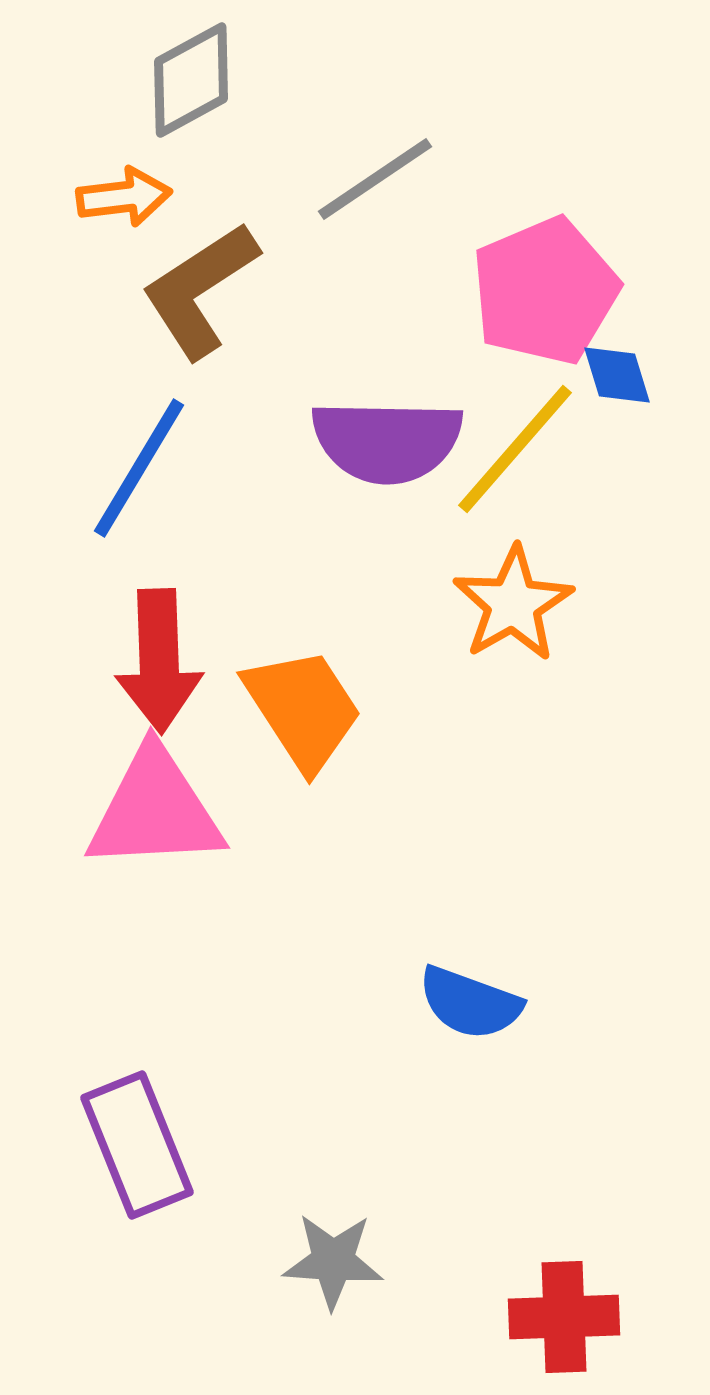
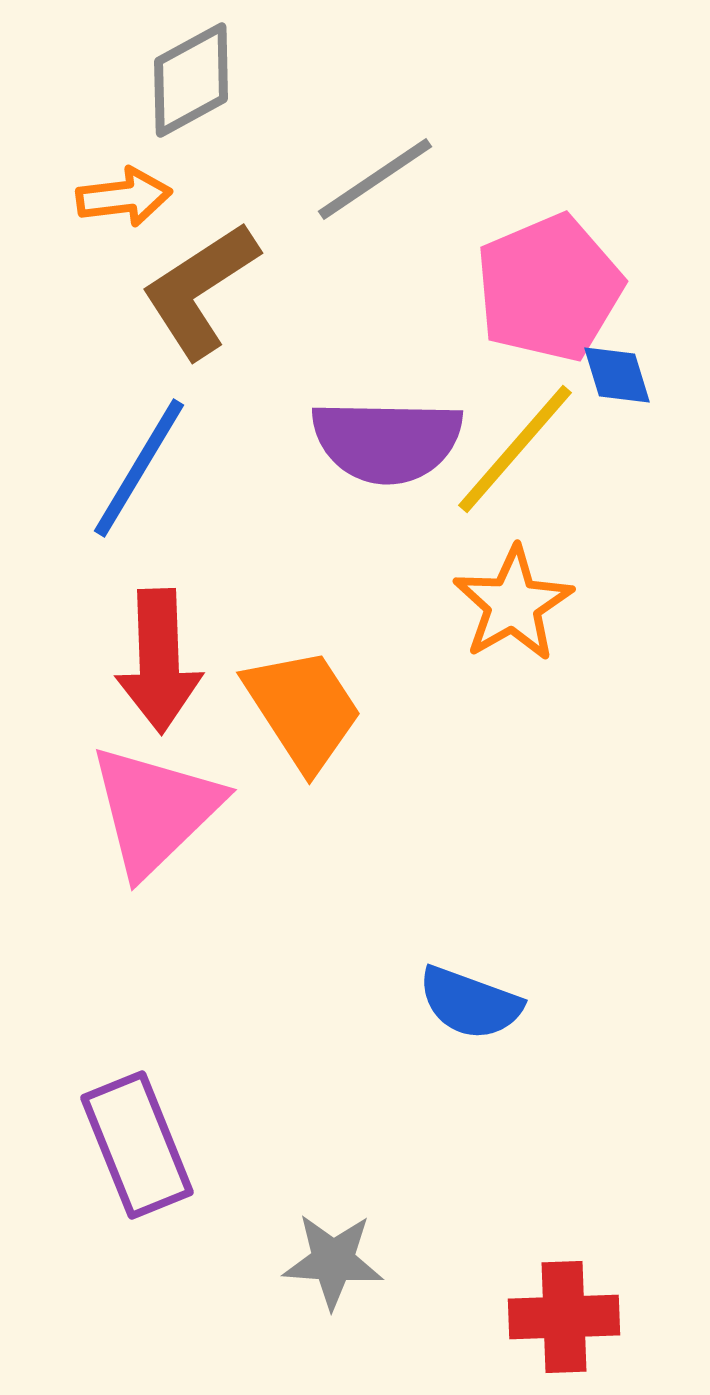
pink pentagon: moved 4 px right, 3 px up
pink triangle: rotated 41 degrees counterclockwise
